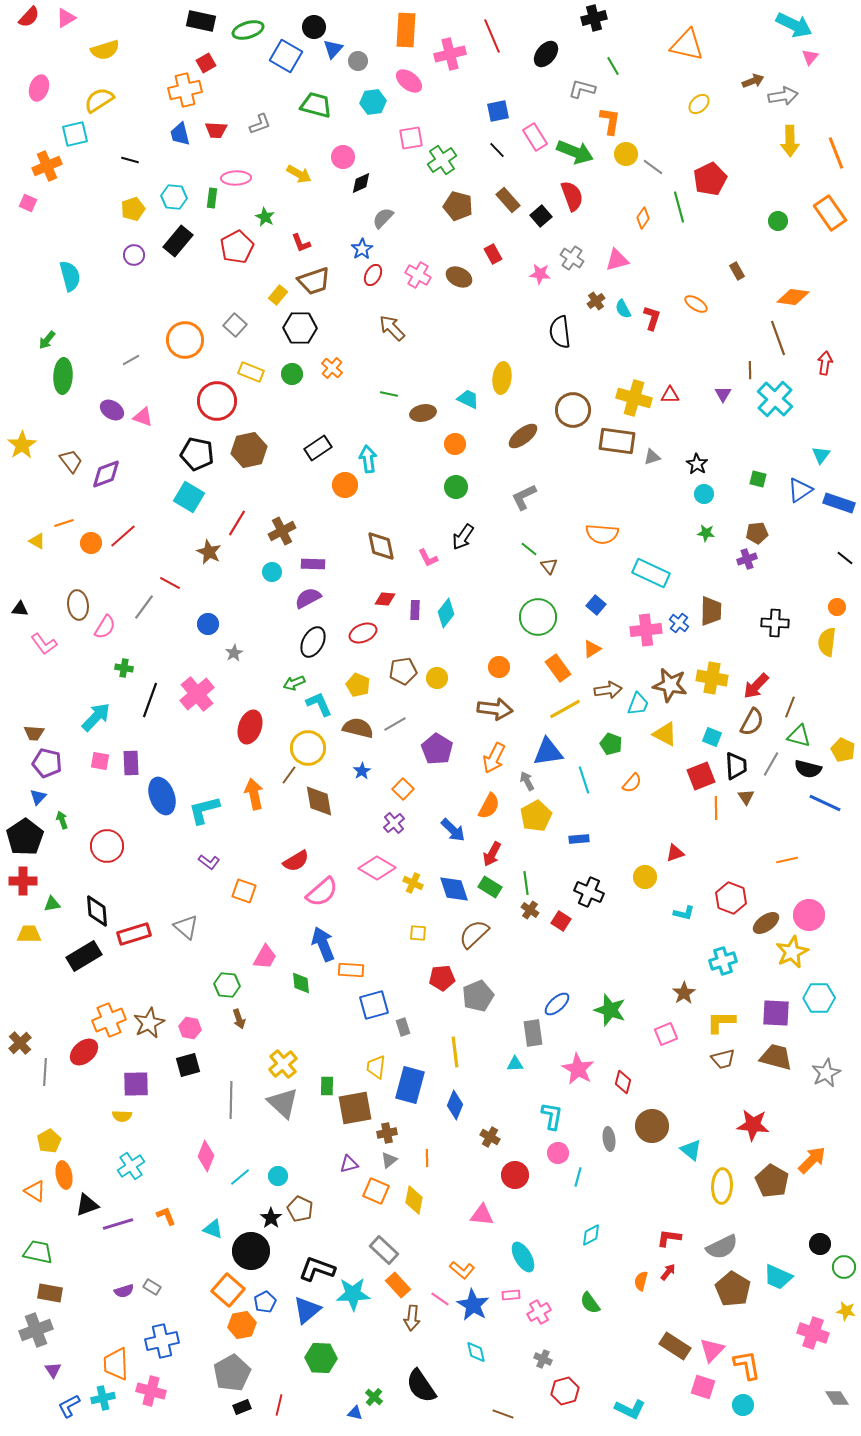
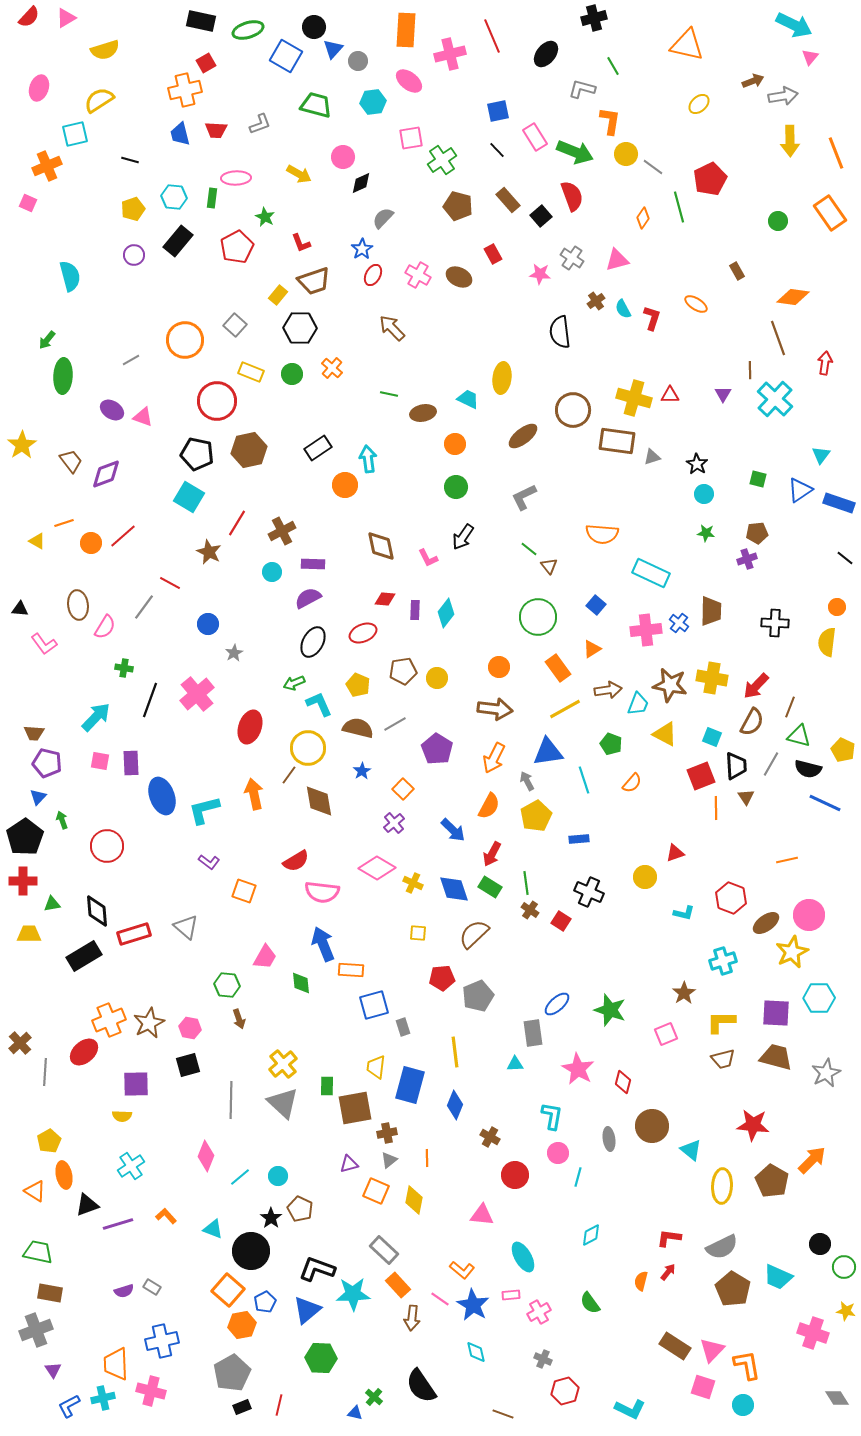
pink semicircle at (322, 892): rotated 48 degrees clockwise
orange L-shape at (166, 1216): rotated 20 degrees counterclockwise
